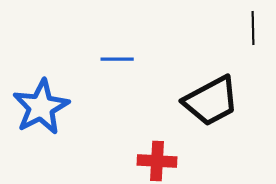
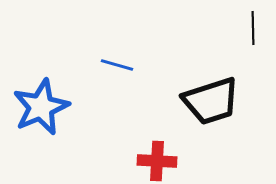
blue line: moved 6 px down; rotated 16 degrees clockwise
black trapezoid: rotated 10 degrees clockwise
blue star: rotated 4 degrees clockwise
